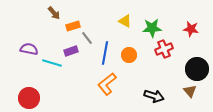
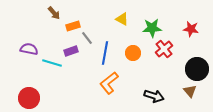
yellow triangle: moved 3 px left, 2 px up
red cross: rotated 18 degrees counterclockwise
orange circle: moved 4 px right, 2 px up
orange L-shape: moved 2 px right, 1 px up
